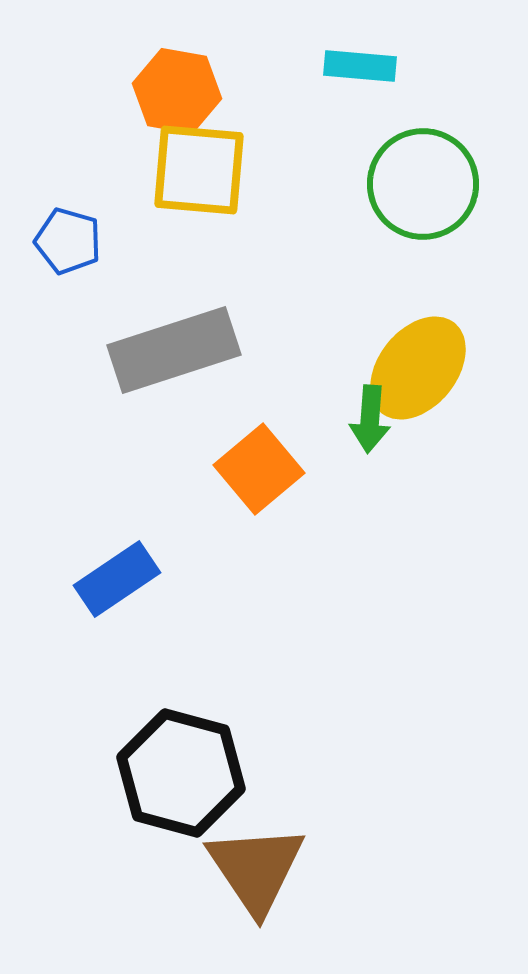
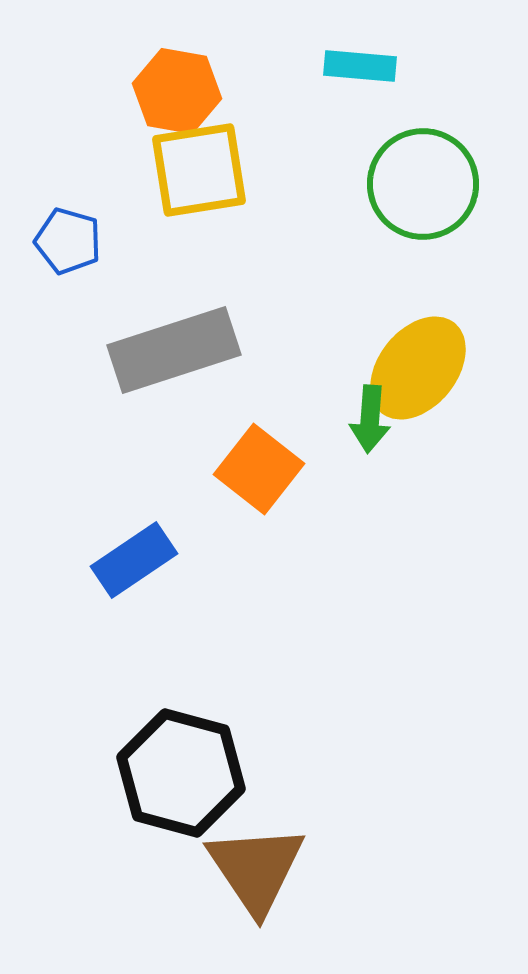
yellow square: rotated 14 degrees counterclockwise
orange square: rotated 12 degrees counterclockwise
blue rectangle: moved 17 px right, 19 px up
